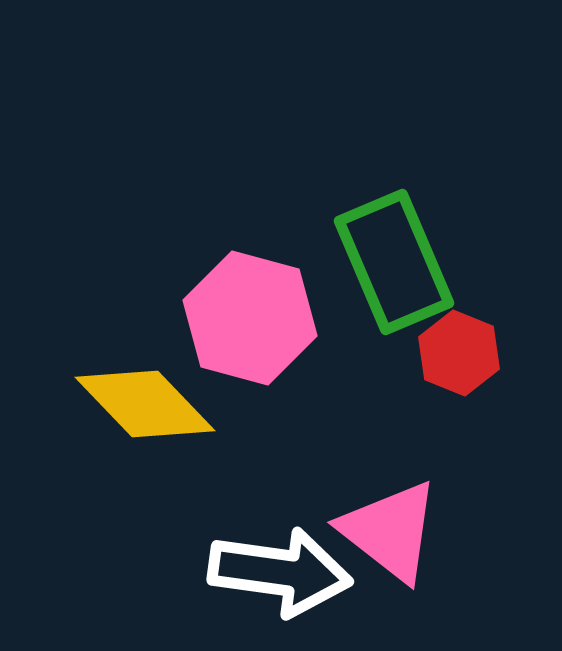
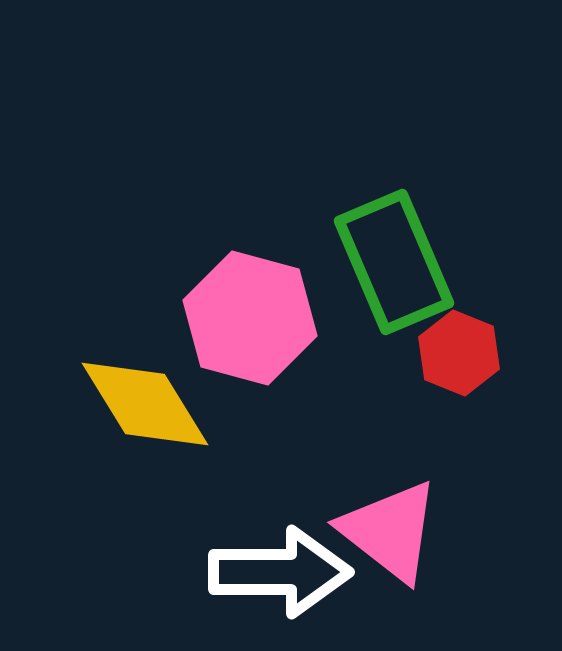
yellow diamond: rotated 12 degrees clockwise
white arrow: rotated 8 degrees counterclockwise
